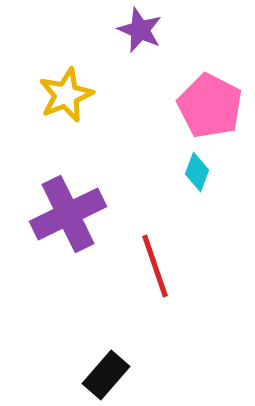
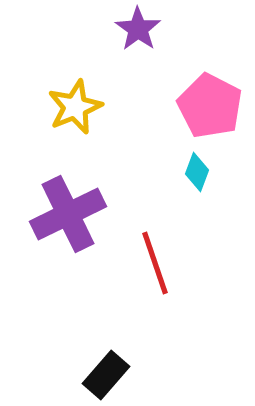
purple star: moved 2 px left, 1 px up; rotated 12 degrees clockwise
yellow star: moved 9 px right, 12 px down
red line: moved 3 px up
